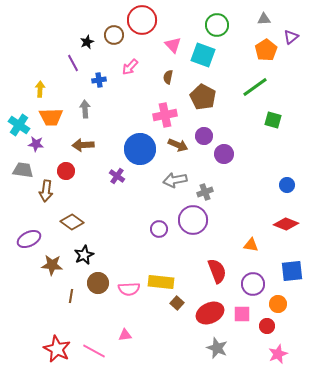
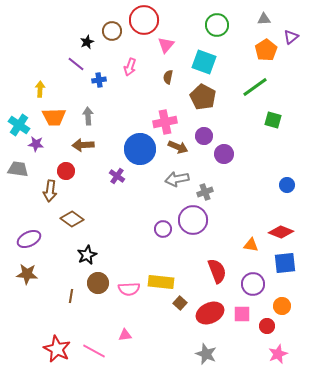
red circle at (142, 20): moved 2 px right
brown circle at (114, 35): moved 2 px left, 4 px up
pink triangle at (173, 45): moved 7 px left; rotated 24 degrees clockwise
cyan square at (203, 55): moved 1 px right, 7 px down
purple line at (73, 63): moved 3 px right, 1 px down; rotated 24 degrees counterclockwise
pink arrow at (130, 67): rotated 24 degrees counterclockwise
gray arrow at (85, 109): moved 3 px right, 7 px down
pink cross at (165, 115): moved 7 px down
orange trapezoid at (51, 117): moved 3 px right
brown arrow at (178, 145): moved 2 px down
gray trapezoid at (23, 170): moved 5 px left, 1 px up
gray arrow at (175, 180): moved 2 px right, 1 px up
brown arrow at (46, 191): moved 4 px right
brown diamond at (72, 222): moved 3 px up
red diamond at (286, 224): moved 5 px left, 8 px down
purple circle at (159, 229): moved 4 px right
black star at (84, 255): moved 3 px right
brown star at (52, 265): moved 25 px left, 9 px down
blue square at (292, 271): moved 7 px left, 8 px up
brown square at (177, 303): moved 3 px right
orange circle at (278, 304): moved 4 px right, 2 px down
gray star at (217, 348): moved 11 px left, 6 px down
